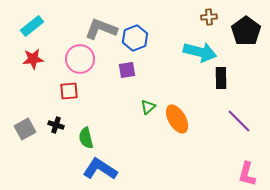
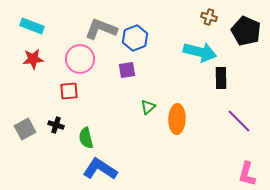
brown cross: rotated 21 degrees clockwise
cyan rectangle: rotated 60 degrees clockwise
black pentagon: rotated 12 degrees counterclockwise
orange ellipse: rotated 32 degrees clockwise
